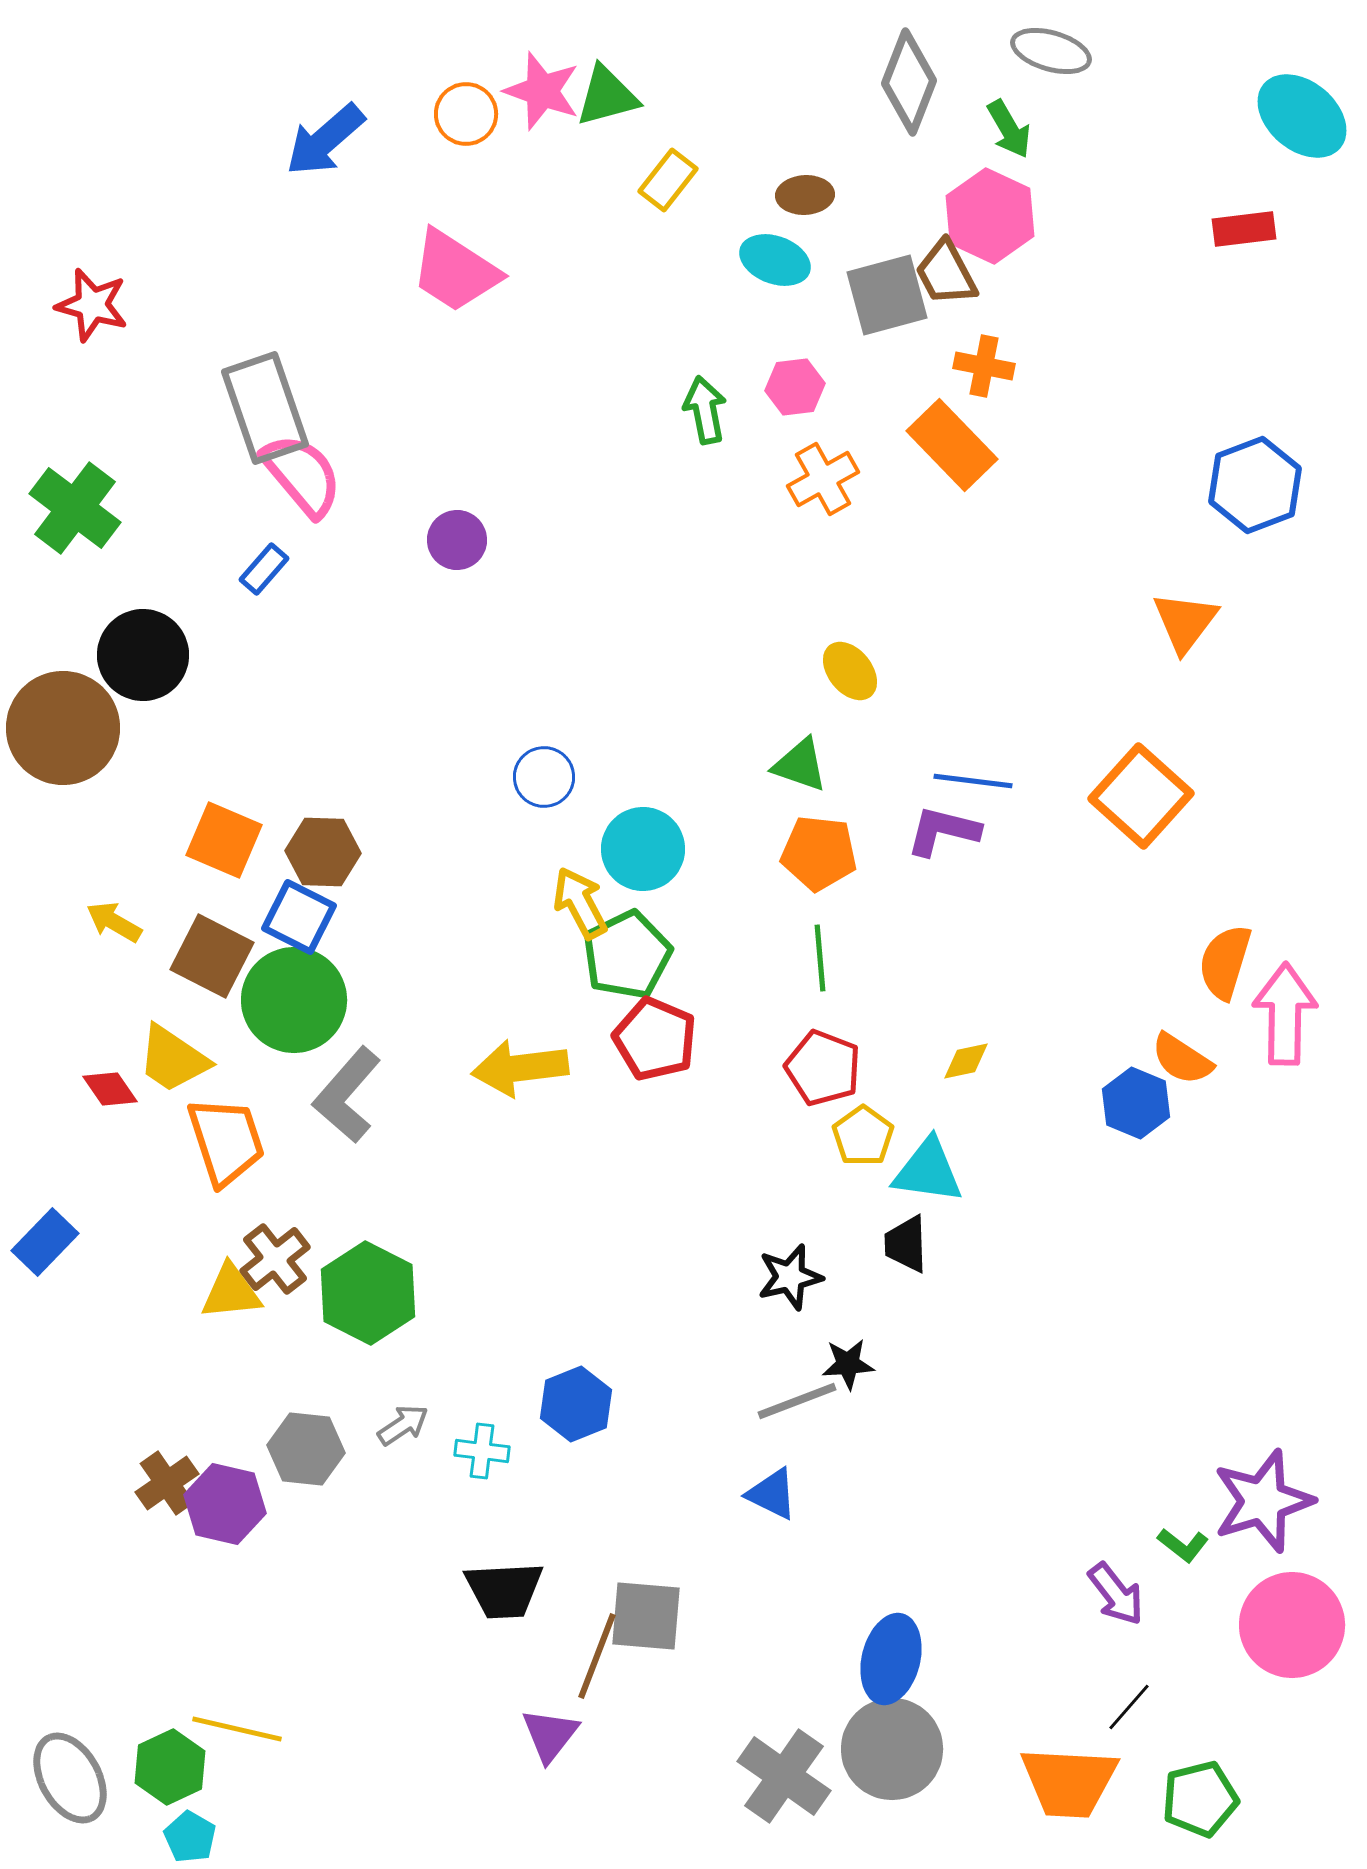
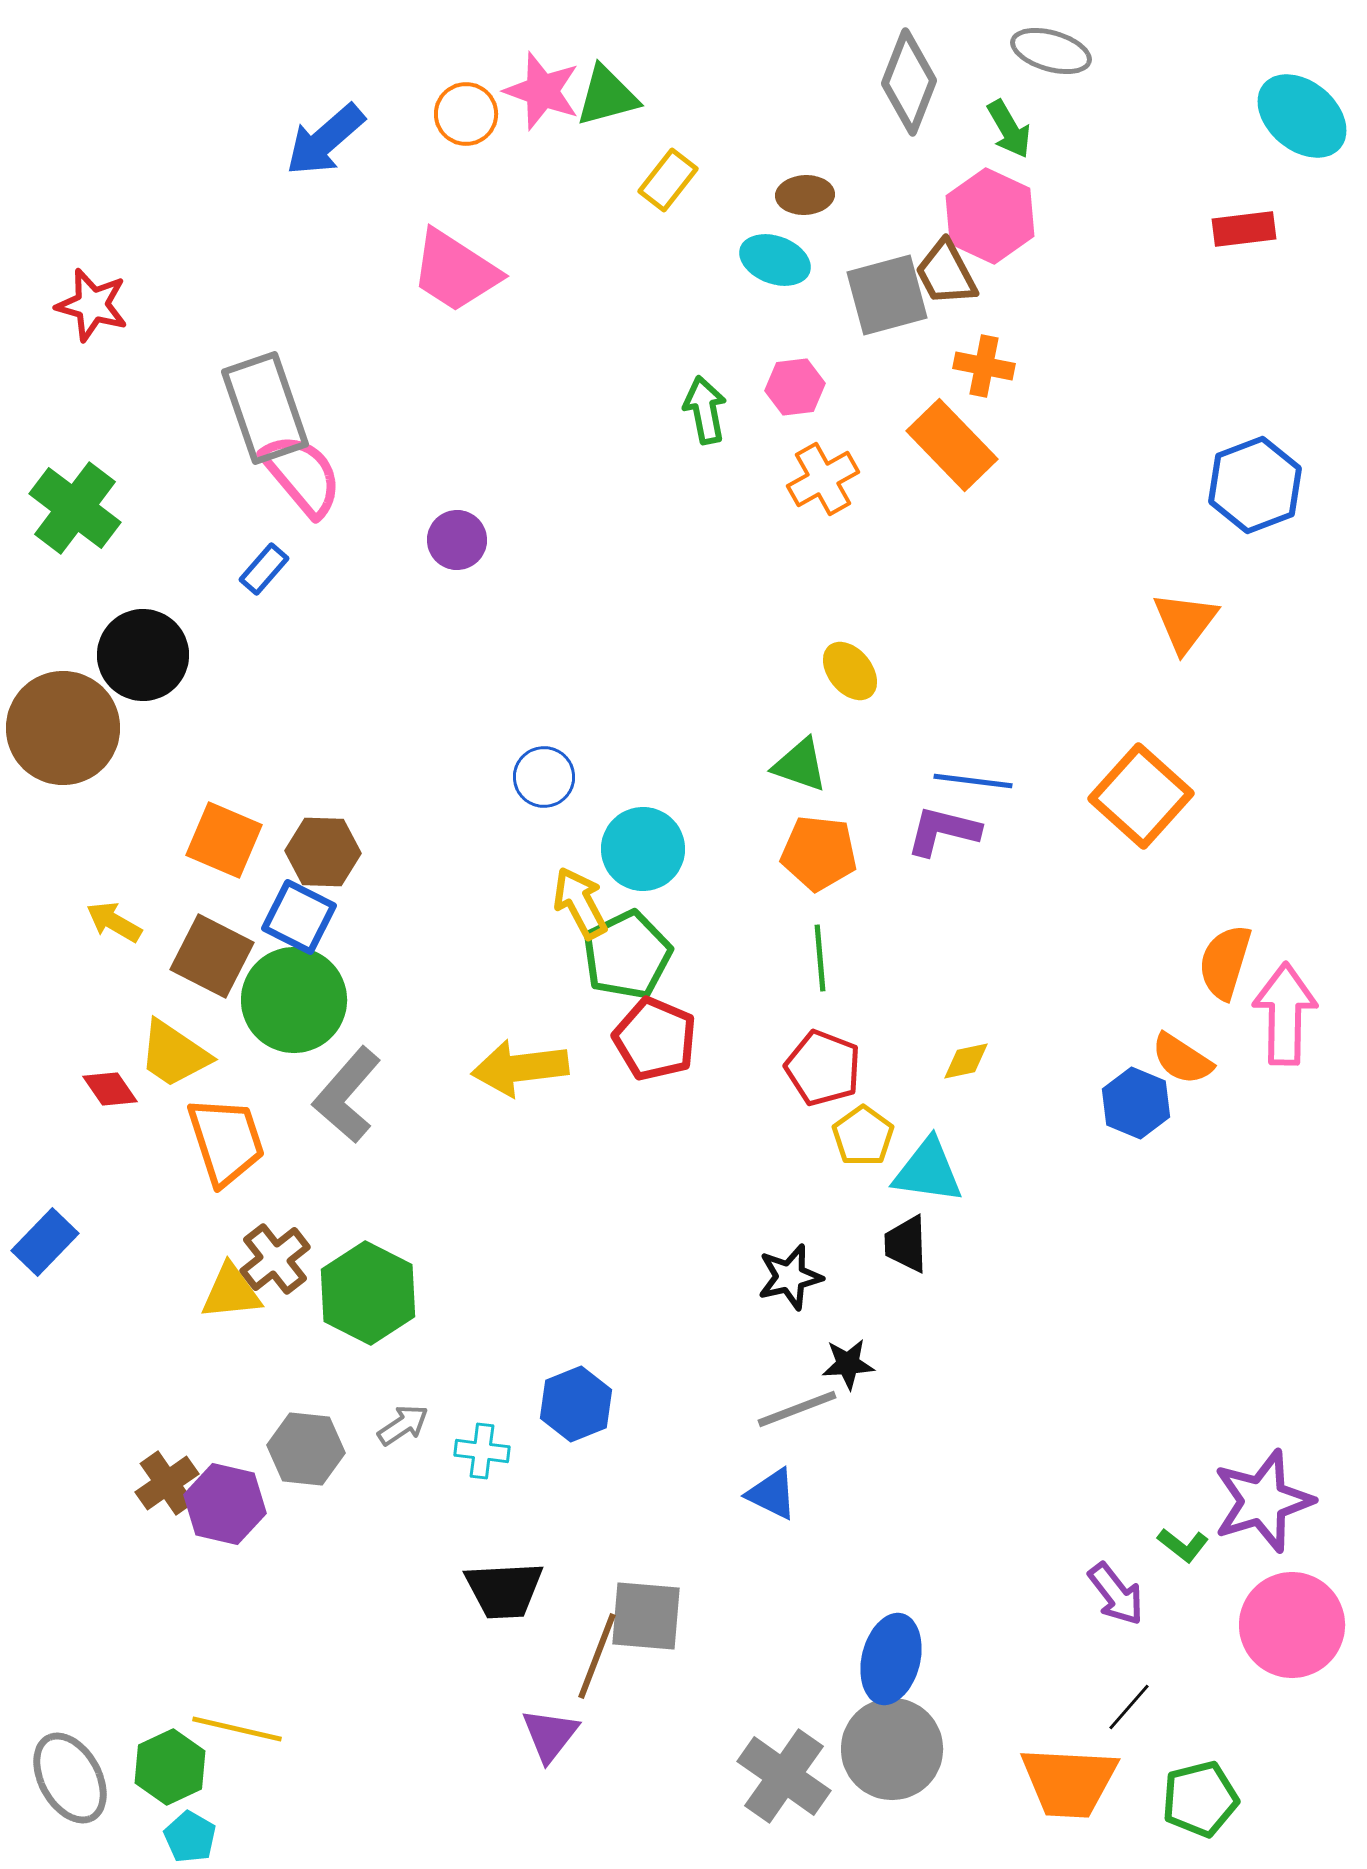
yellow trapezoid at (173, 1059): moved 1 px right, 5 px up
gray line at (797, 1401): moved 8 px down
